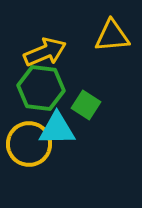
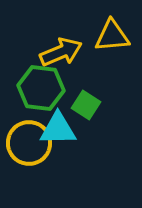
yellow arrow: moved 16 px right
cyan triangle: moved 1 px right
yellow circle: moved 1 px up
